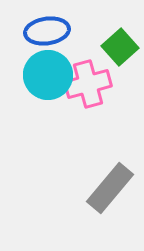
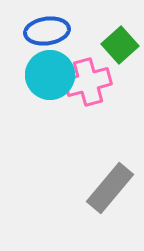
green square: moved 2 px up
cyan circle: moved 2 px right
pink cross: moved 2 px up
